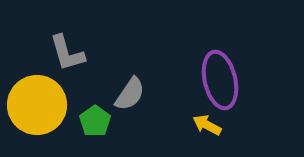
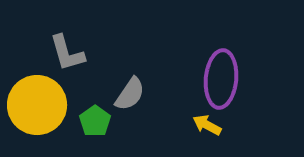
purple ellipse: moved 1 px right, 1 px up; rotated 18 degrees clockwise
